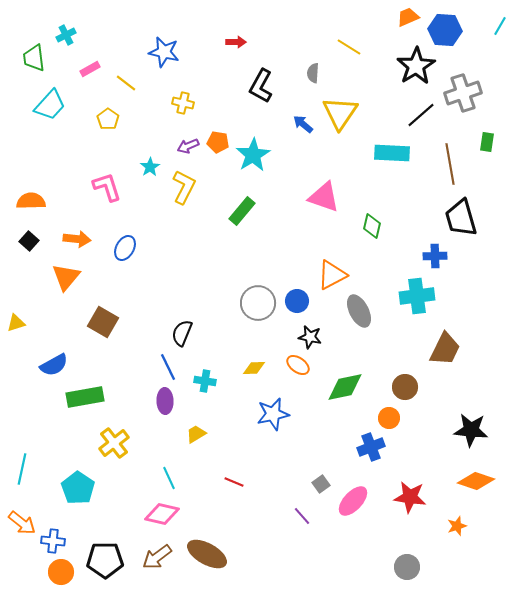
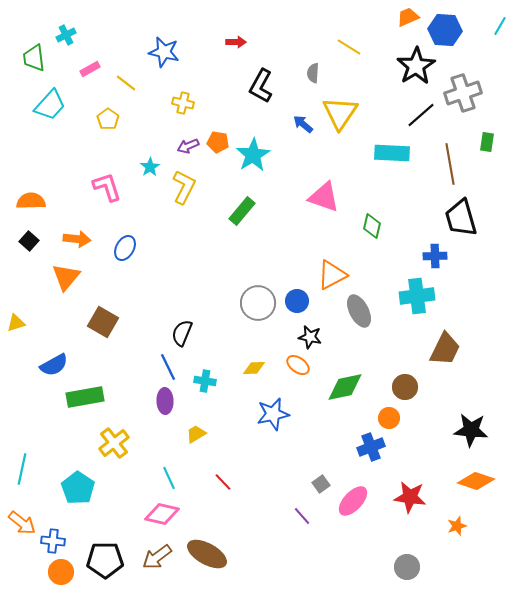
red line at (234, 482): moved 11 px left; rotated 24 degrees clockwise
